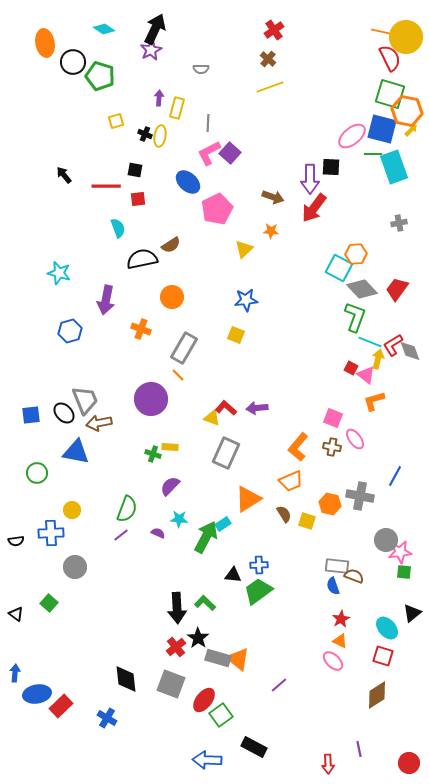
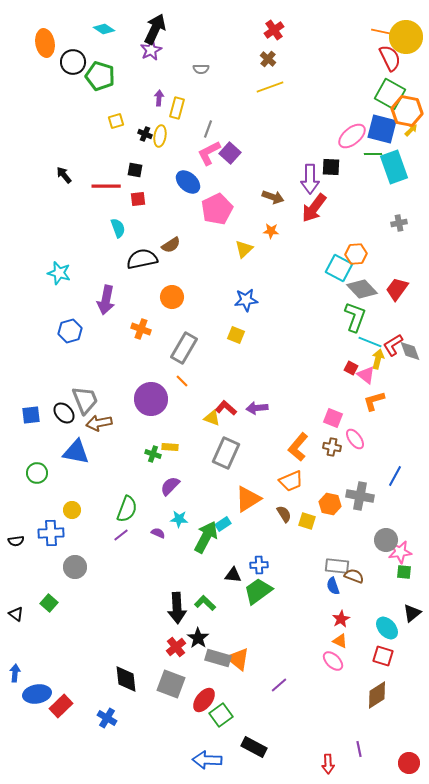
green square at (390, 94): rotated 12 degrees clockwise
gray line at (208, 123): moved 6 px down; rotated 18 degrees clockwise
orange line at (178, 375): moved 4 px right, 6 px down
